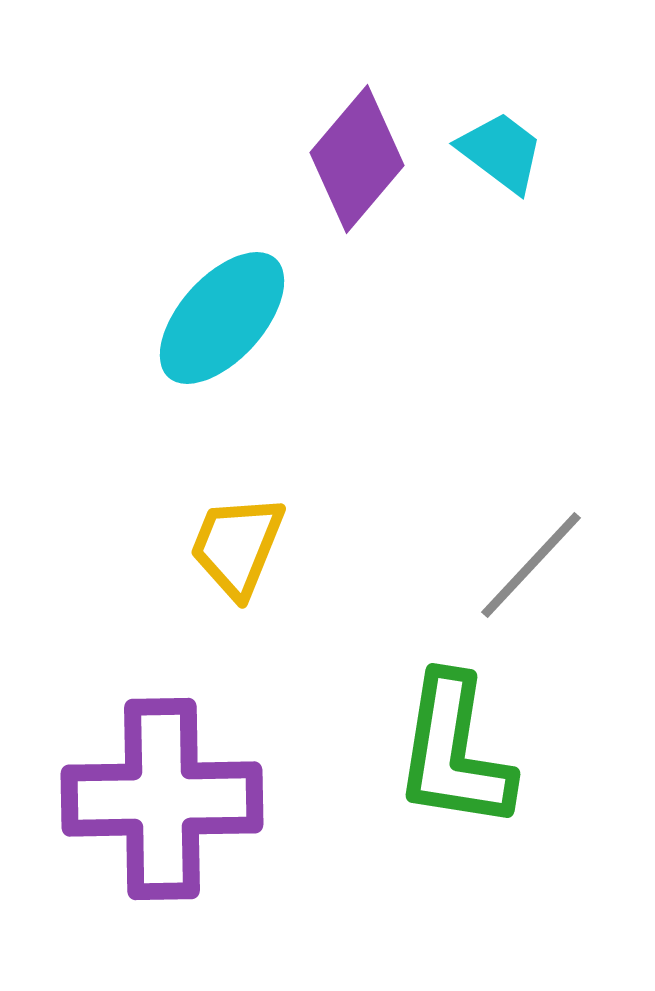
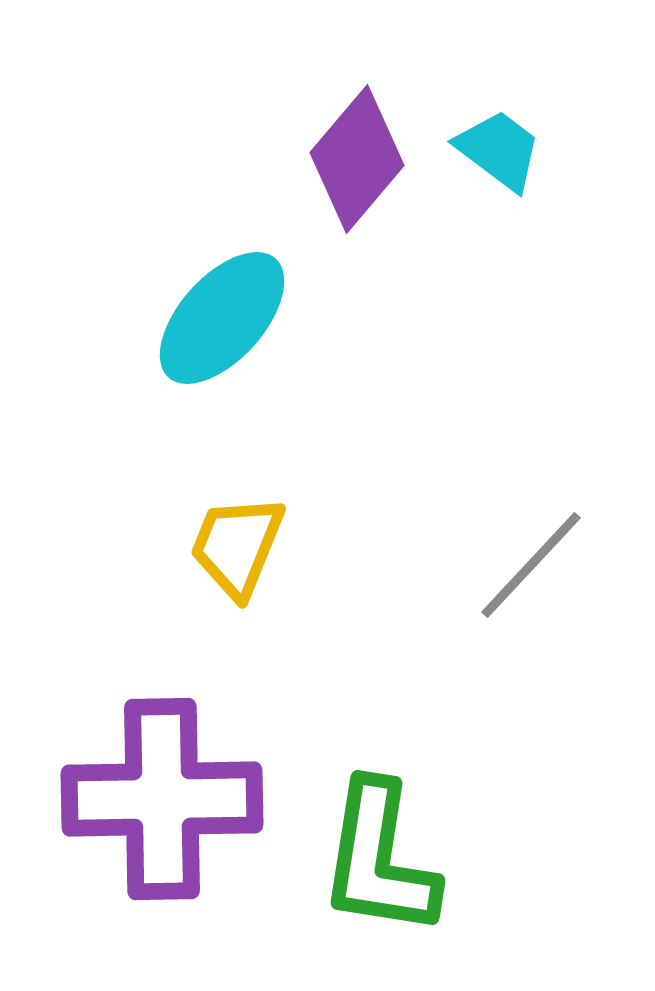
cyan trapezoid: moved 2 px left, 2 px up
green L-shape: moved 75 px left, 107 px down
